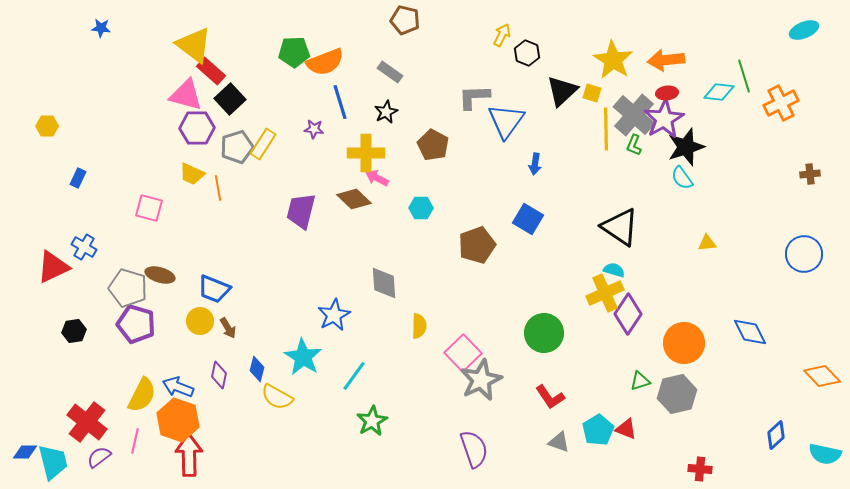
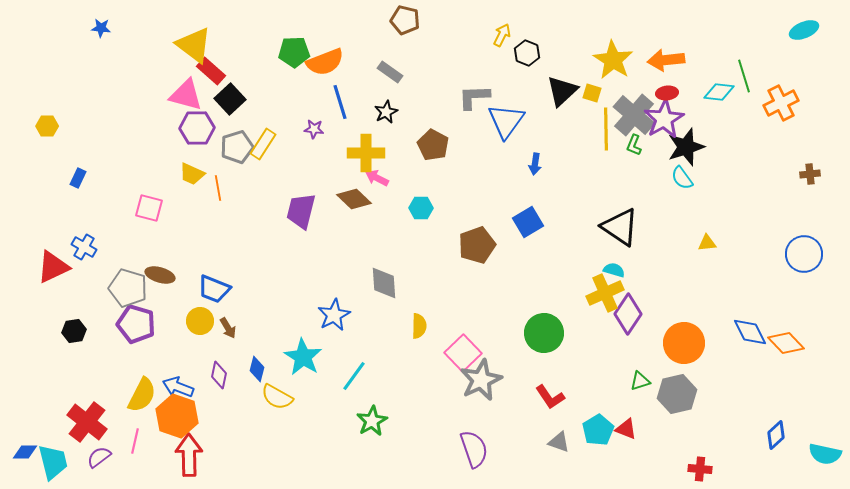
blue square at (528, 219): moved 3 px down; rotated 28 degrees clockwise
orange diamond at (822, 376): moved 36 px left, 33 px up
orange hexagon at (178, 420): moved 1 px left, 4 px up
